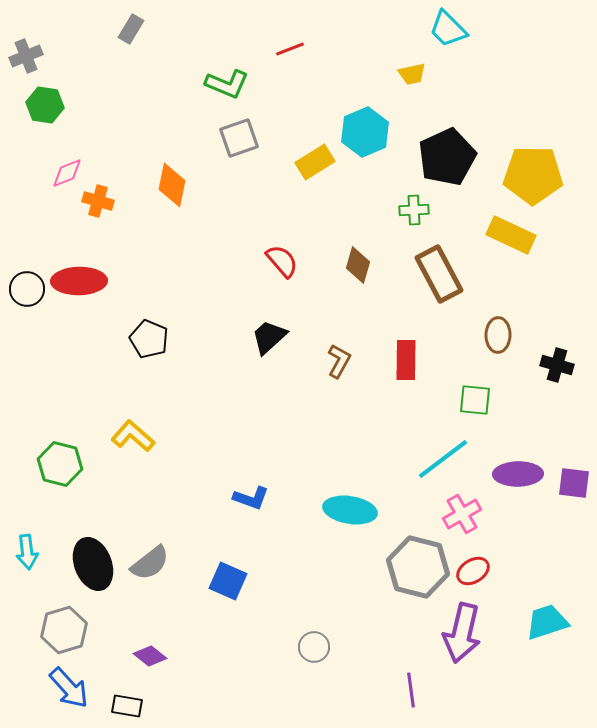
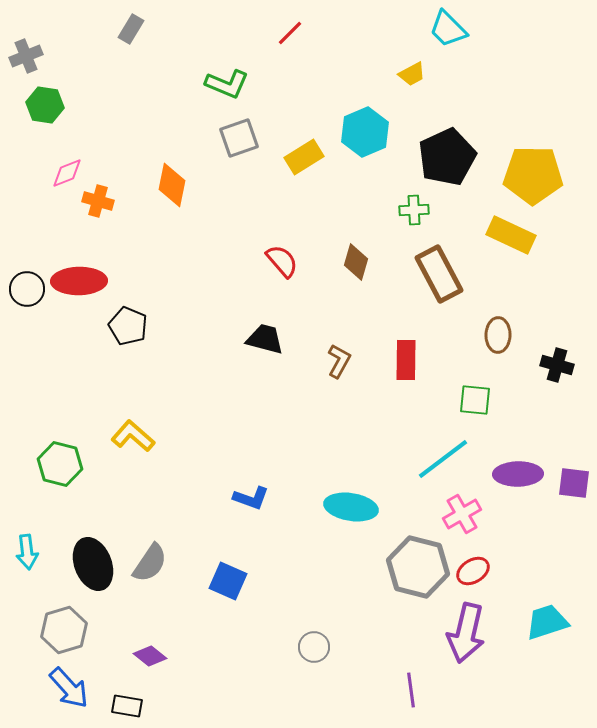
red line at (290, 49): moved 16 px up; rotated 24 degrees counterclockwise
yellow trapezoid at (412, 74): rotated 16 degrees counterclockwise
yellow rectangle at (315, 162): moved 11 px left, 5 px up
brown diamond at (358, 265): moved 2 px left, 3 px up
black trapezoid at (269, 337): moved 4 px left, 2 px down; rotated 57 degrees clockwise
black pentagon at (149, 339): moved 21 px left, 13 px up
cyan ellipse at (350, 510): moved 1 px right, 3 px up
gray semicircle at (150, 563): rotated 18 degrees counterclockwise
purple arrow at (462, 633): moved 4 px right
